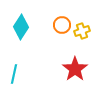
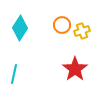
cyan diamond: moved 1 px left, 1 px down
